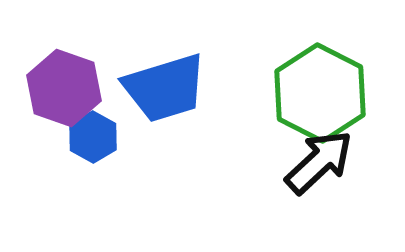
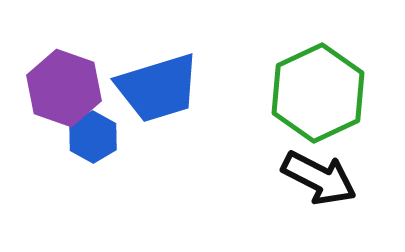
blue trapezoid: moved 7 px left
green hexagon: moved 2 px left; rotated 8 degrees clockwise
black arrow: moved 16 px down; rotated 70 degrees clockwise
